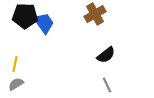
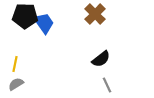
brown cross: rotated 15 degrees counterclockwise
black semicircle: moved 5 px left, 4 px down
